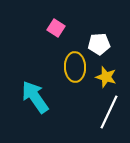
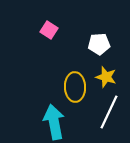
pink square: moved 7 px left, 2 px down
yellow ellipse: moved 20 px down
cyan arrow: moved 19 px right, 25 px down; rotated 24 degrees clockwise
